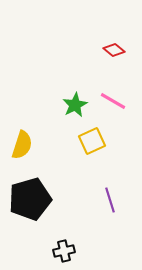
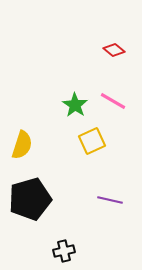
green star: rotated 10 degrees counterclockwise
purple line: rotated 60 degrees counterclockwise
